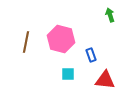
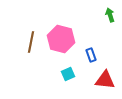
brown line: moved 5 px right
cyan square: rotated 24 degrees counterclockwise
